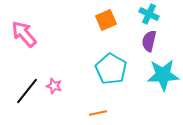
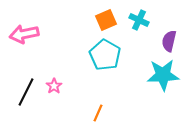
cyan cross: moved 10 px left, 6 px down
pink arrow: rotated 60 degrees counterclockwise
purple semicircle: moved 20 px right
cyan pentagon: moved 6 px left, 14 px up
pink star: rotated 21 degrees clockwise
black line: moved 1 px left, 1 px down; rotated 12 degrees counterclockwise
orange line: rotated 54 degrees counterclockwise
